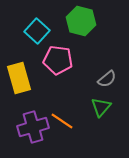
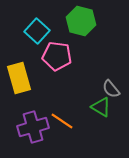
pink pentagon: moved 1 px left, 4 px up
gray semicircle: moved 4 px right, 10 px down; rotated 90 degrees clockwise
green triangle: rotated 40 degrees counterclockwise
